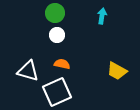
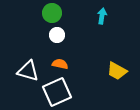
green circle: moved 3 px left
orange semicircle: moved 2 px left
